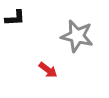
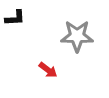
gray star: rotated 12 degrees counterclockwise
